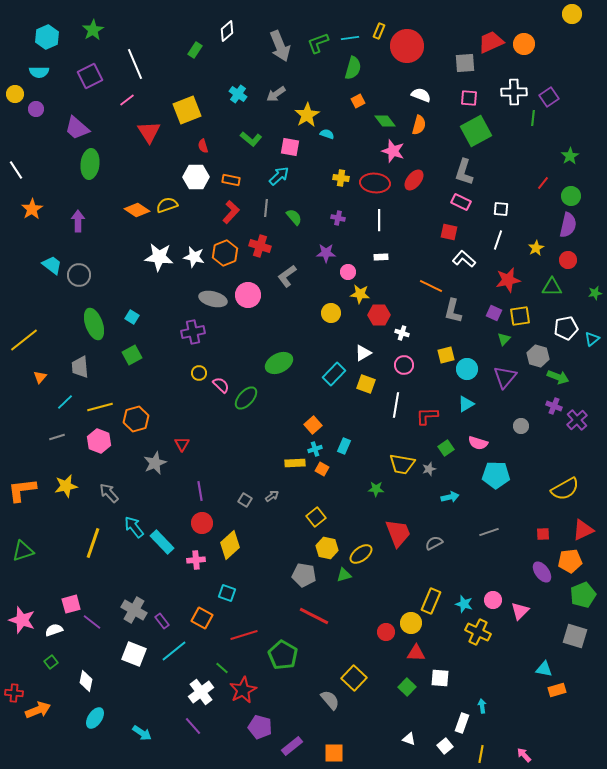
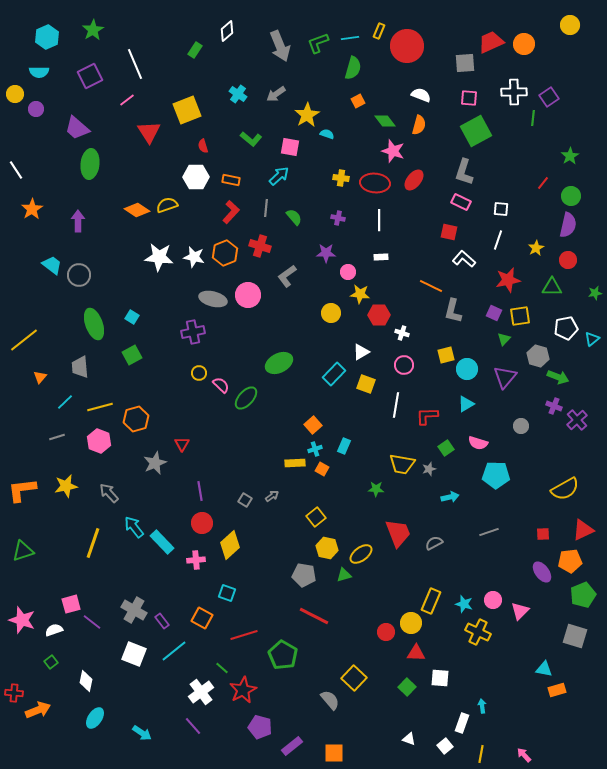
yellow circle at (572, 14): moved 2 px left, 11 px down
white triangle at (363, 353): moved 2 px left, 1 px up
